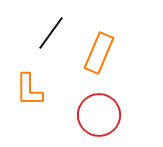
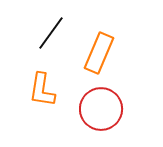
orange L-shape: moved 13 px right; rotated 9 degrees clockwise
red circle: moved 2 px right, 6 px up
